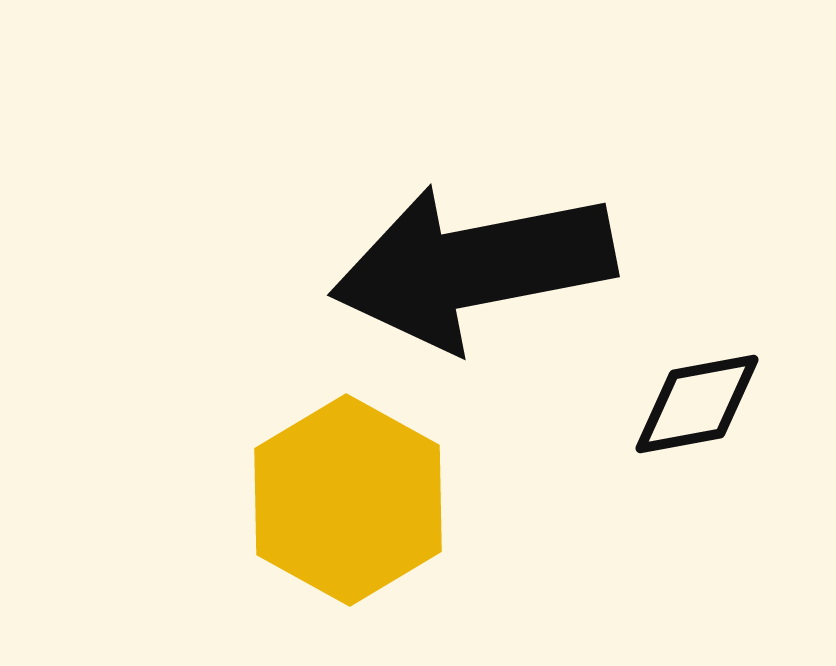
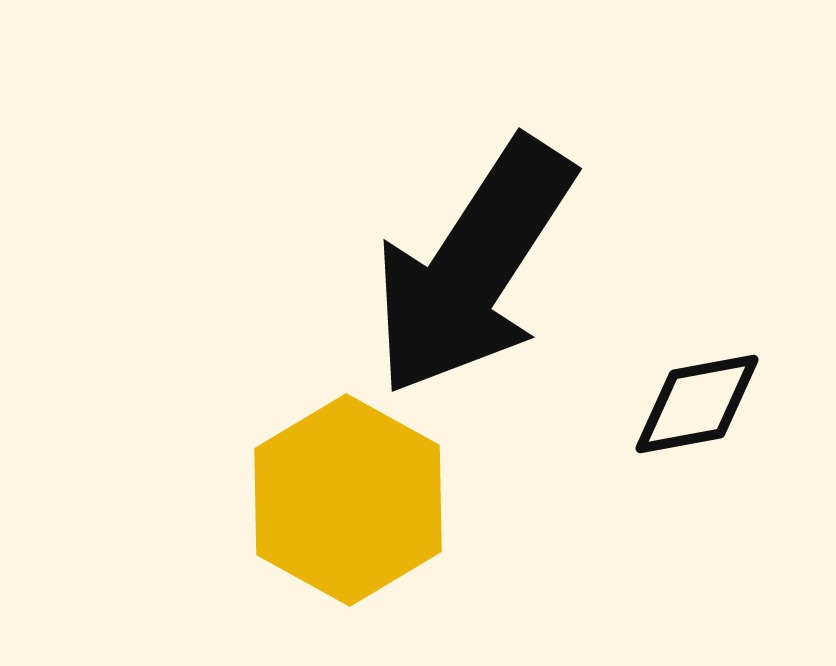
black arrow: rotated 46 degrees counterclockwise
